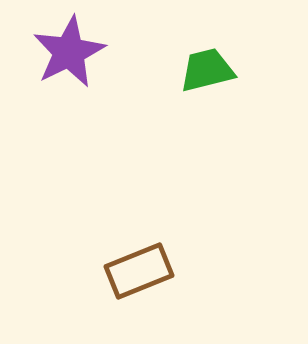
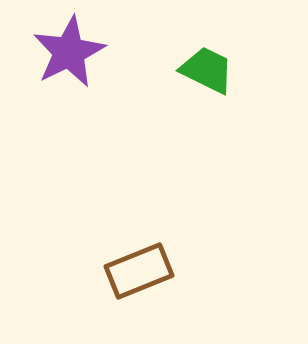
green trapezoid: rotated 40 degrees clockwise
